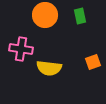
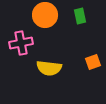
pink cross: moved 6 px up; rotated 20 degrees counterclockwise
